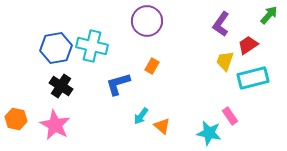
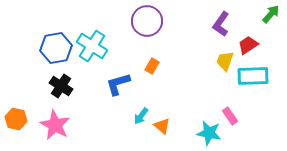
green arrow: moved 2 px right, 1 px up
cyan cross: rotated 20 degrees clockwise
cyan rectangle: moved 2 px up; rotated 12 degrees clockwise
